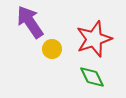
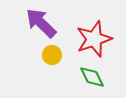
purple arrow: moved 11 px right, 1 px down; rotated 12 degrees counterclockwise
yellow circle: moved 6 px down
